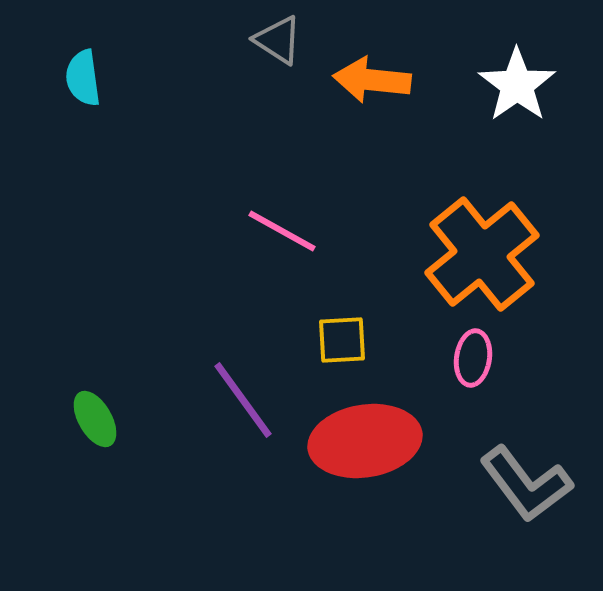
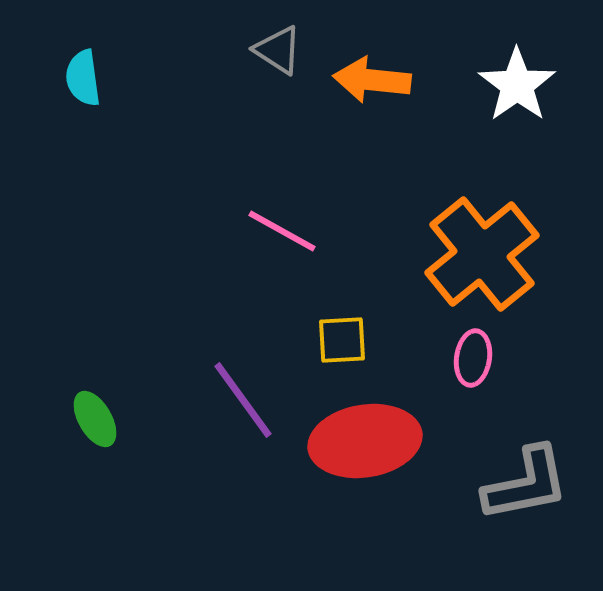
gray triangle: moved 10 px down
gray L-shape: rotated 64 degrees counterclockwise
